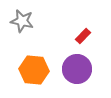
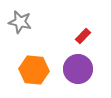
gray star: moved 2 px left, 1 px down
purple circle: moved 1 px right
